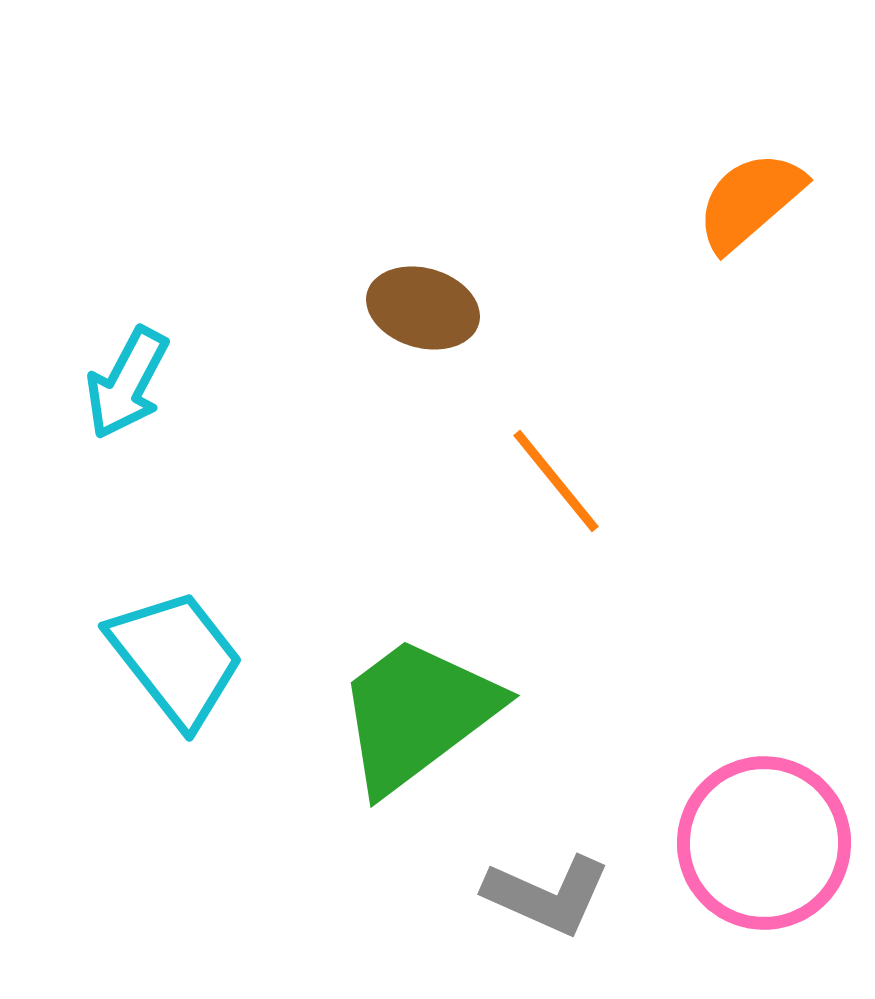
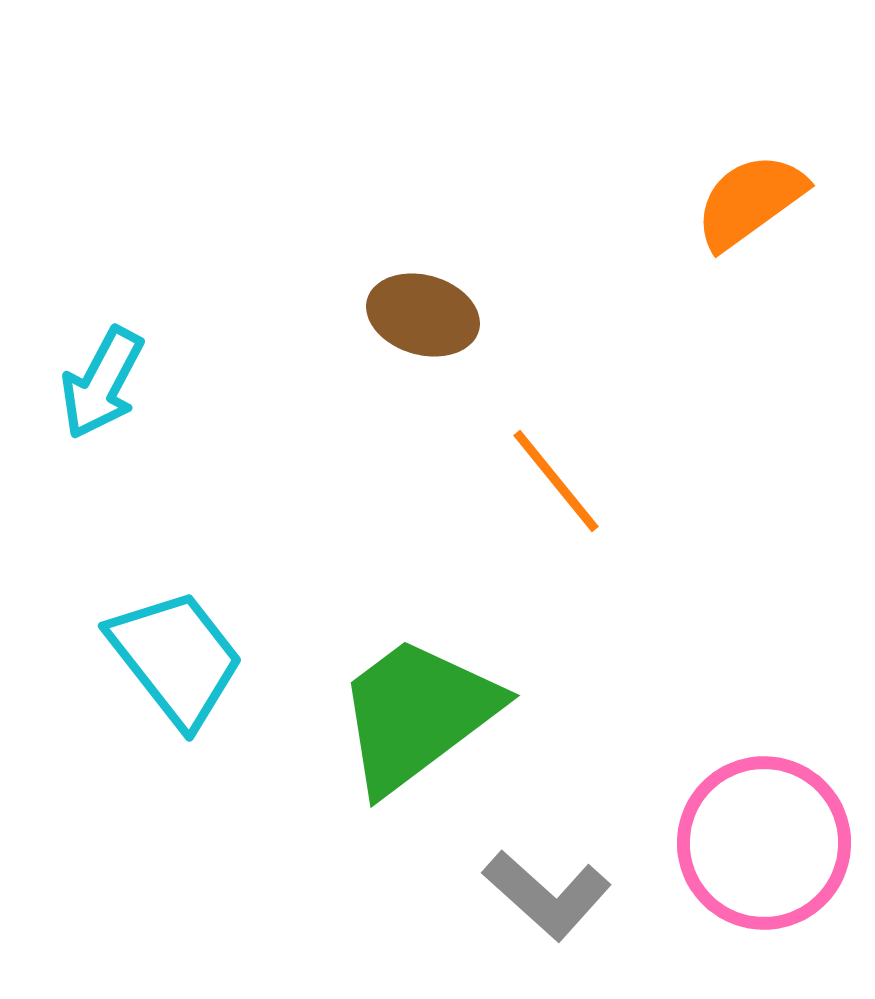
orange semicircle: rotated 5 degrees clockwise
brown ellipse: moved 7 px down
cyan arrow: moved 25 px left
gray L-shape: rotated 18 degrees clockwise
